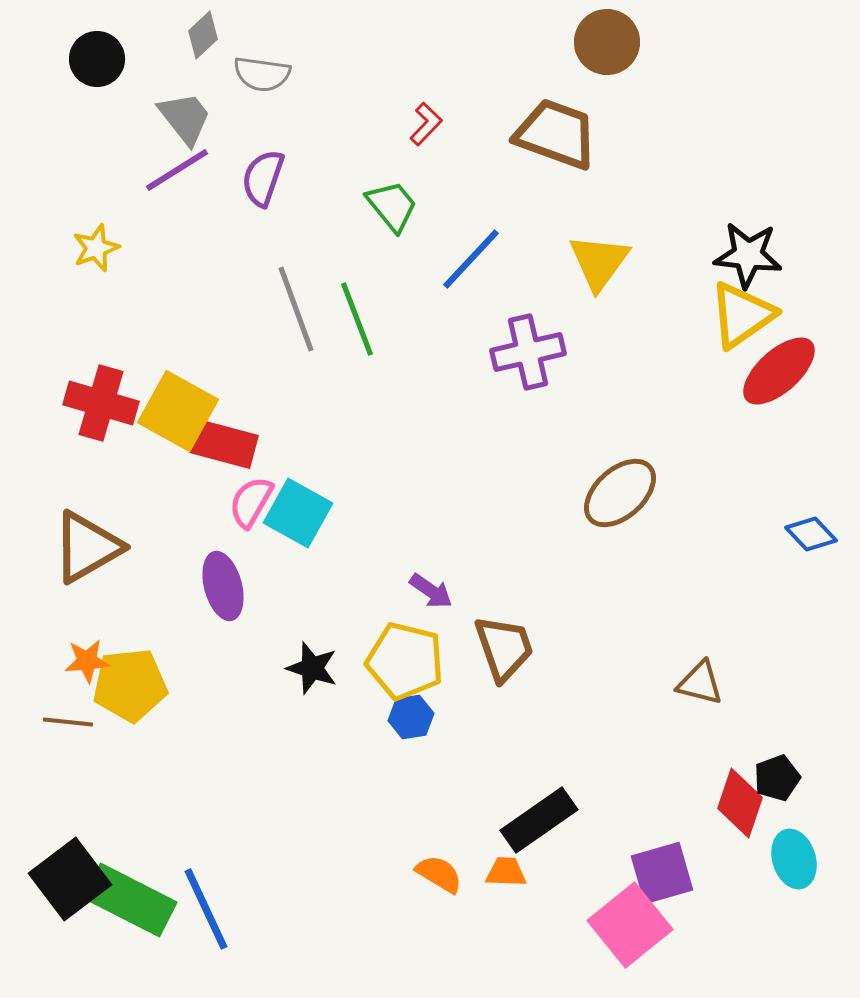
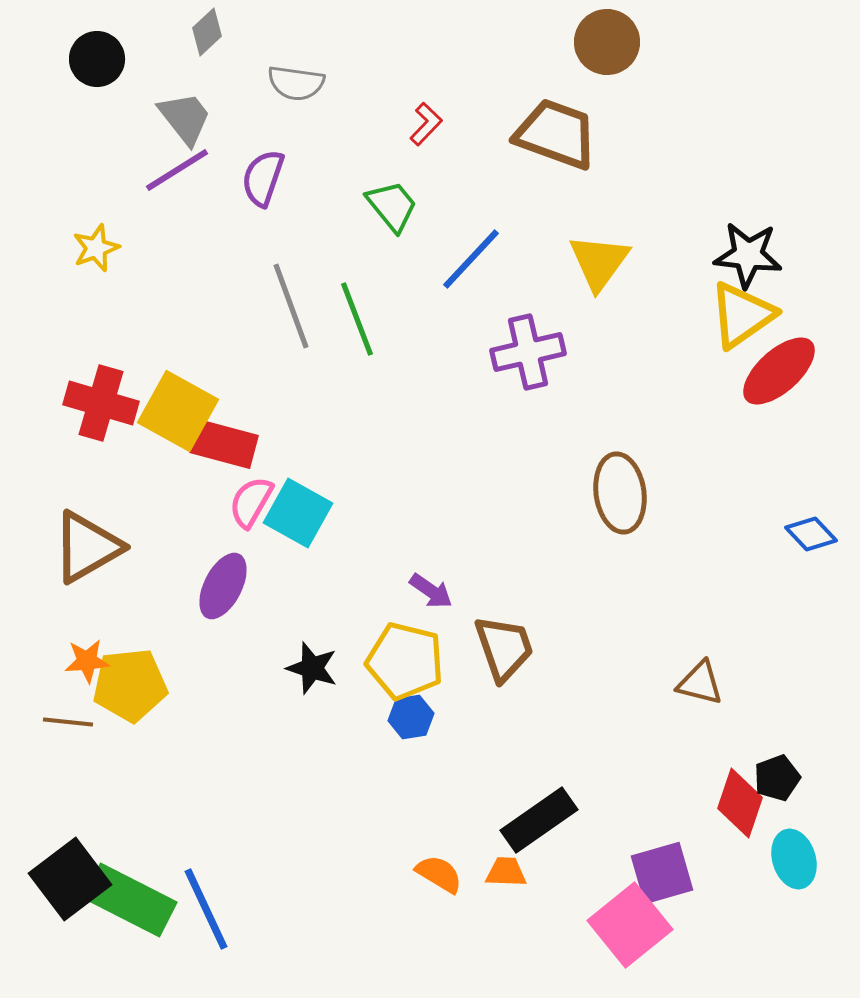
gray diamond at (203, 35): moved 4 px right, 3 px up
gray semicircle at (262, 74): moved 34 px right, 9 px down
gray line at (296, 309): moved 5 px left, 3 px up
brown ellipse at (620, 493): rotated 56 degrees counterclockwise
purple ellipse at (223, 586): rotated 42 degrees clockwise
